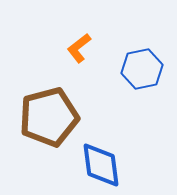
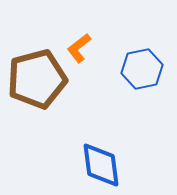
brown pentagon: moved 12 px left, 38 px up
